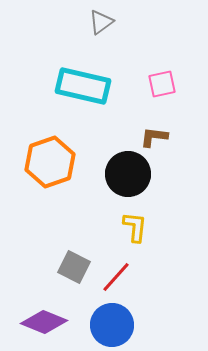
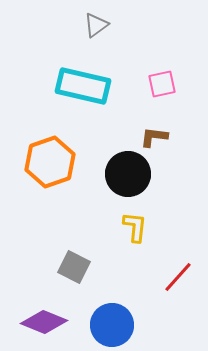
gray triangle: moved 5 px left, 3 px down
red line: moved 62 px right
